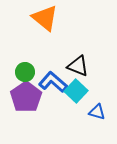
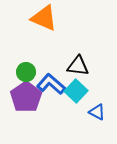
orange triangle: moved 1 px left; rotated 16 degrees counterclockwise
black triangle: rotated 15 degrees counterclockwise
green circle: moved 1 px right
blue L-shape: moved 2 px left, 2 px down
blue triangle: rotated 12 degrees clockwise
